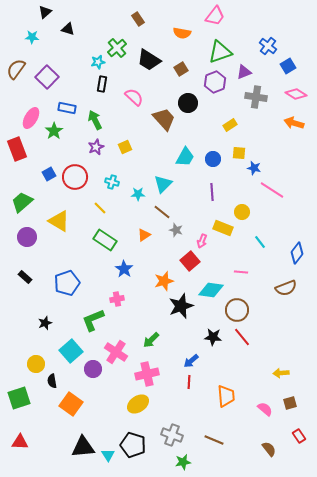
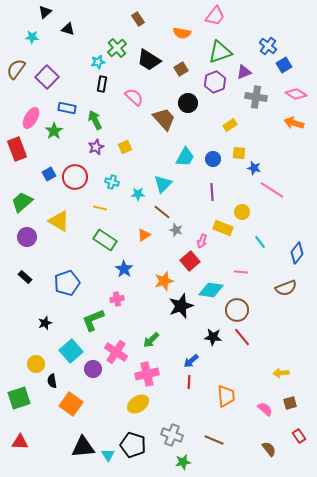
blue square at (288, 66): moved 4 px left, 1 px up
yellow line at (100, 208): rotated 32 degrees counterclockwise
